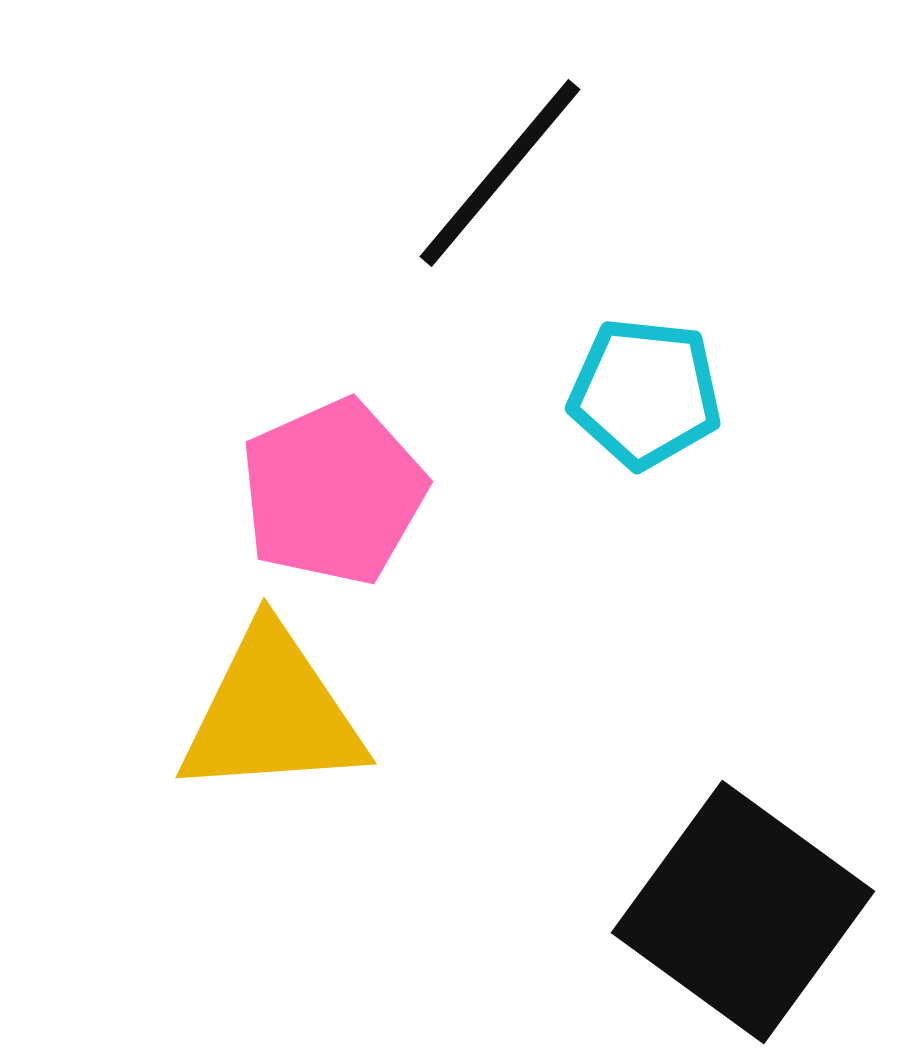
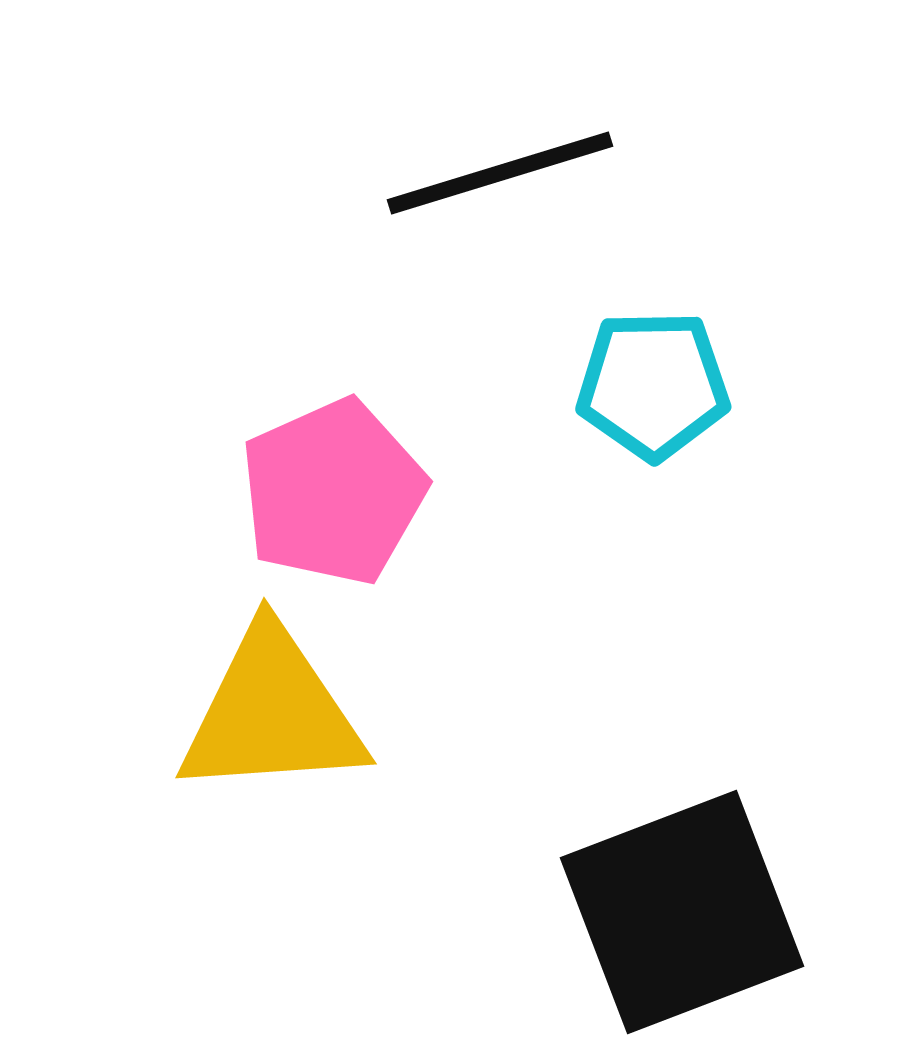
black line: rotated 33 degrees clockwise
cyan pentagon: moved 8 px right, 8 px up; rotated 7 degrees counterclockwise
black square: moved 61 px left; rotated 33 degrees clockwise
